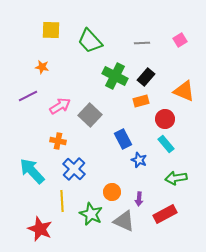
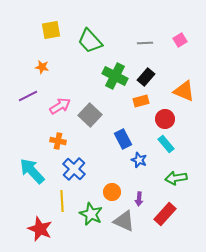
yellow square: rotated 12 degrees counterclockwise
gray line: moved 3 px right
red rectangle: rotated 20 degrees counterclockwise
